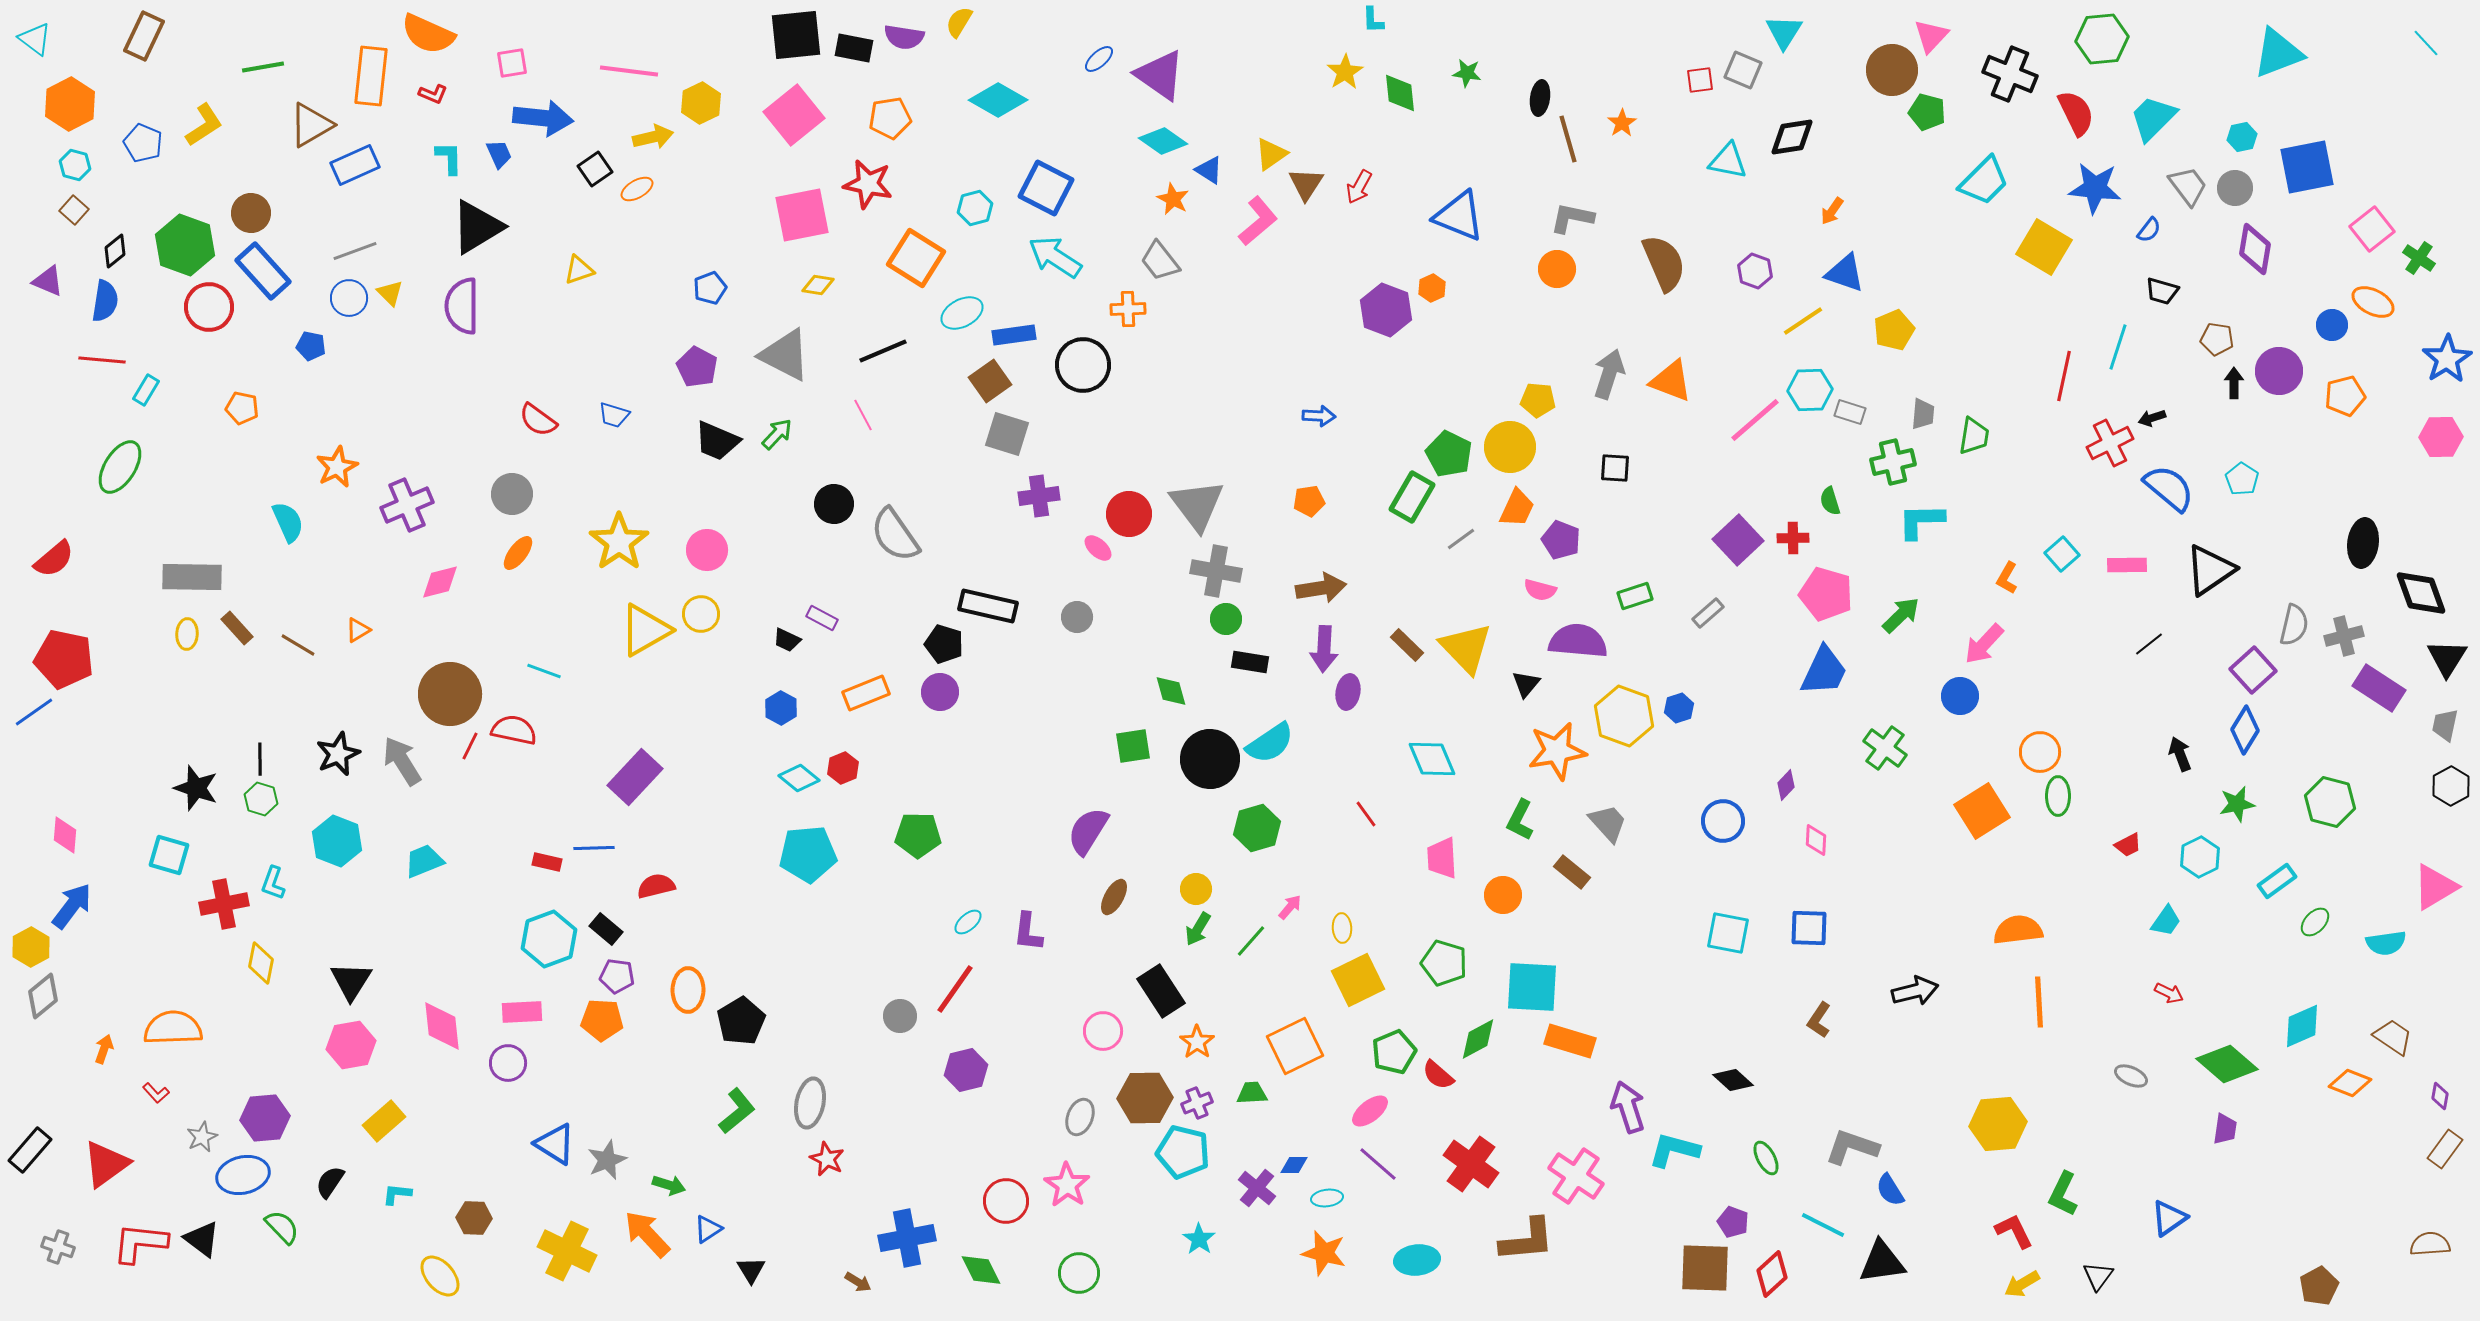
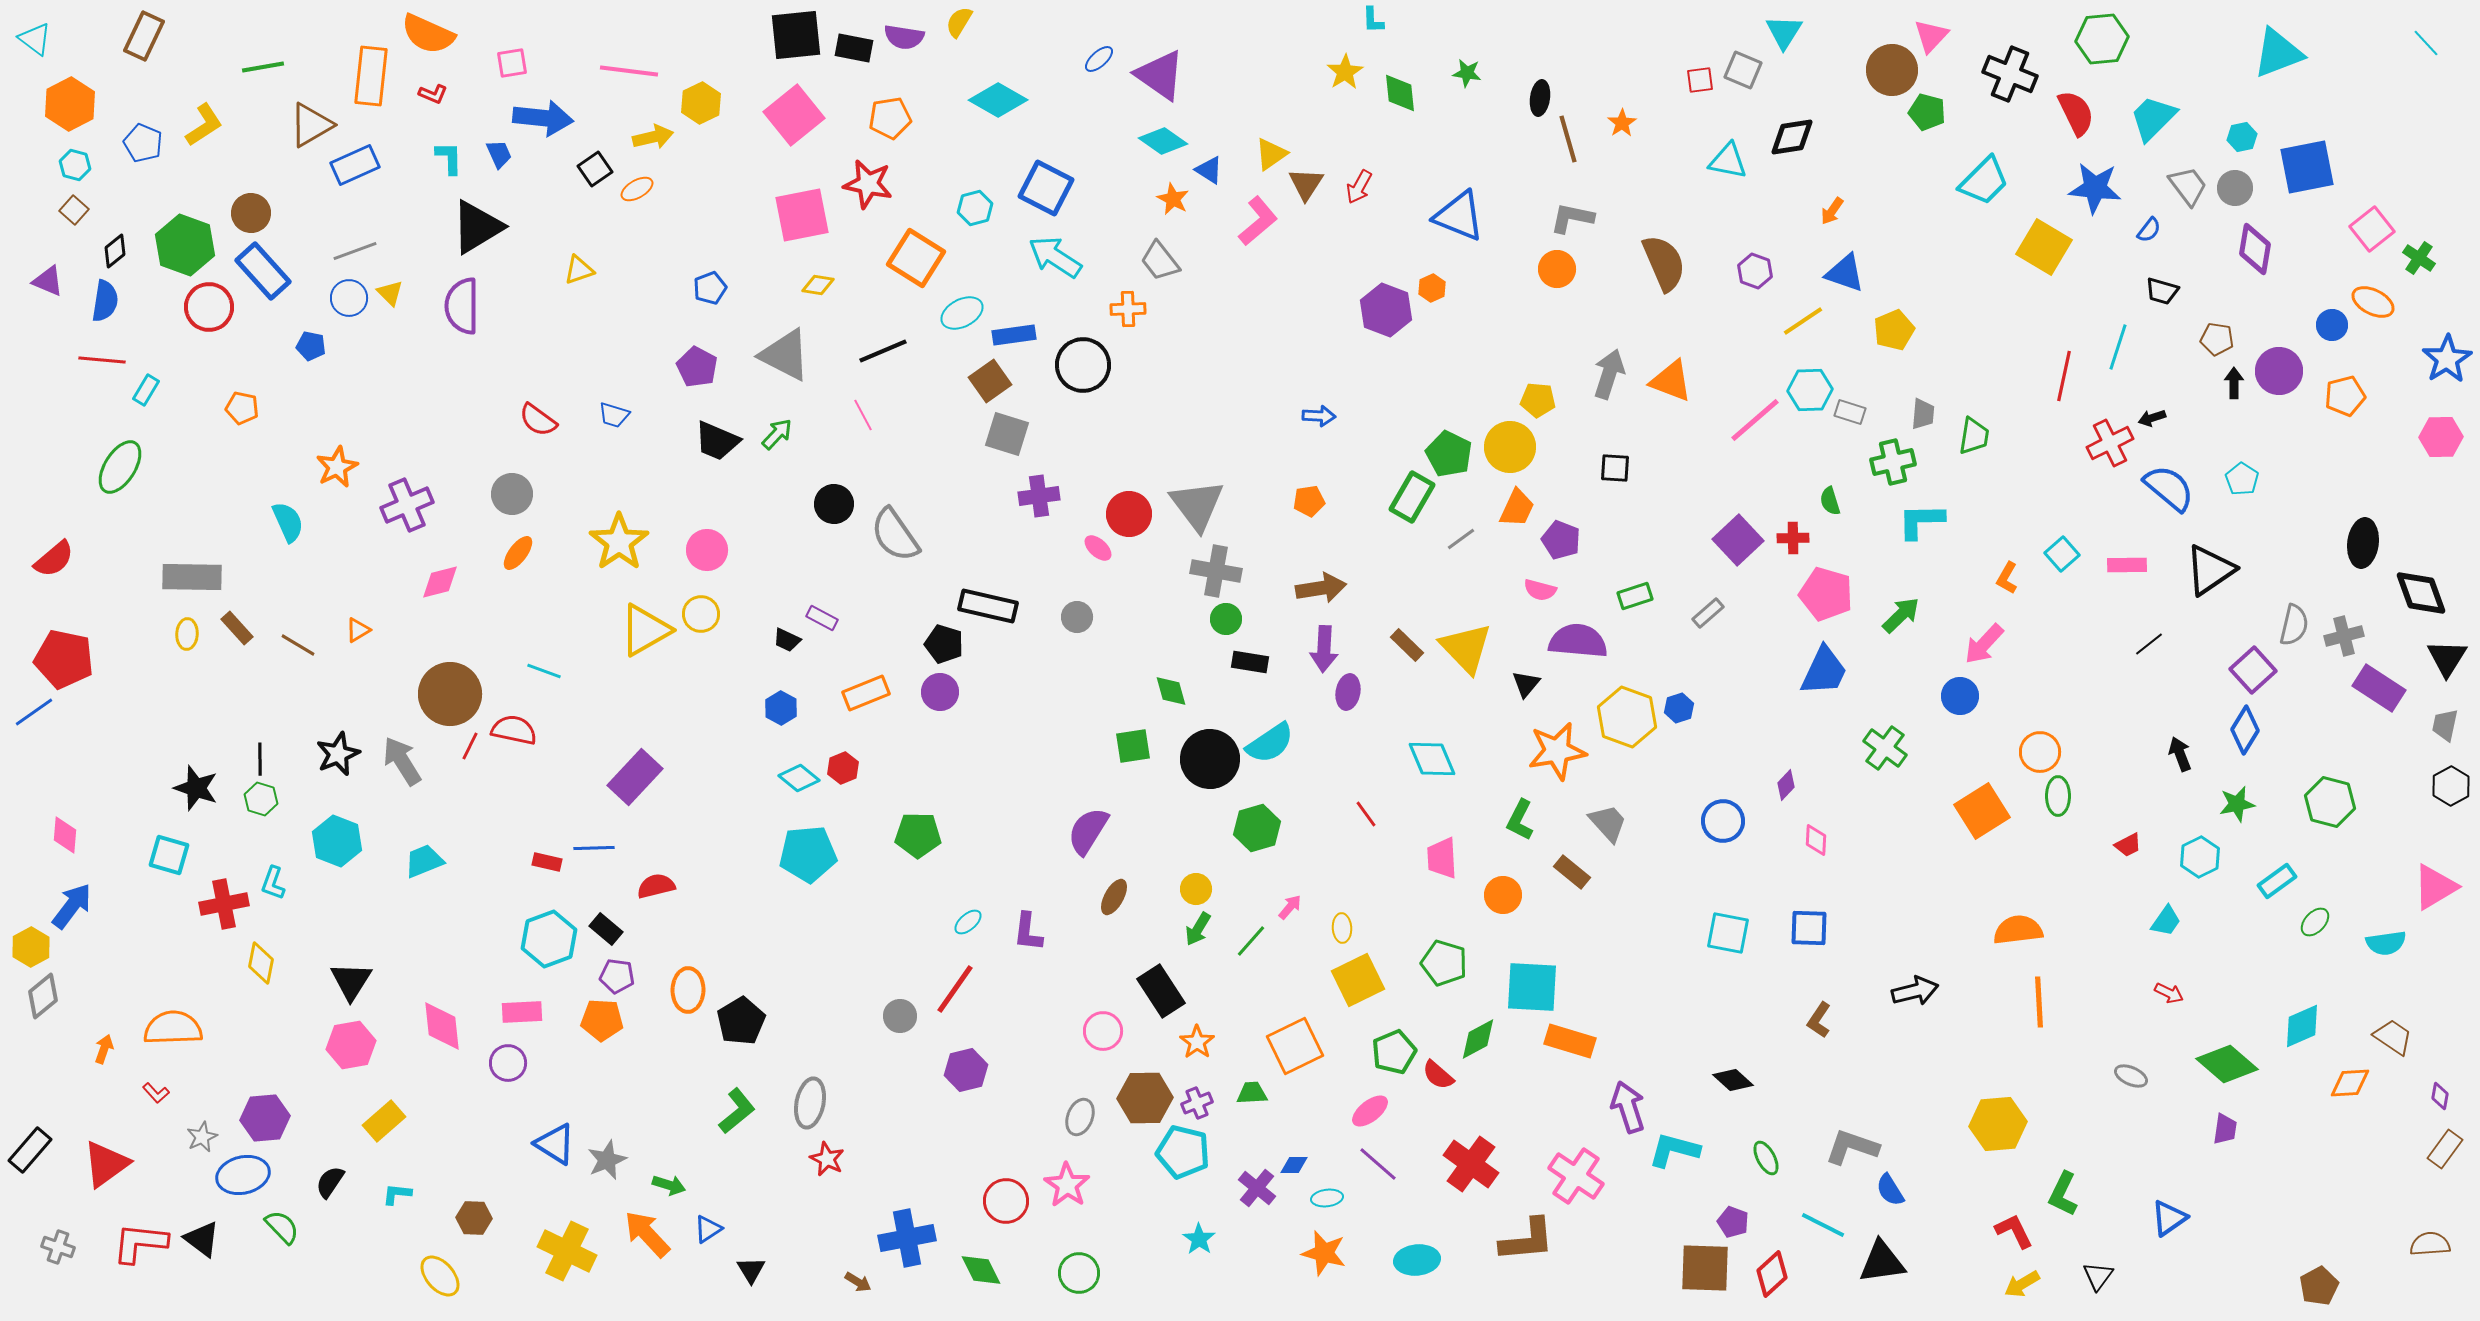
yellow hexagon at (1624, 716): moved 3 px right, 1 px down
orange diamond at (2350, 1083): rotated 24 degrees counterclockwise
